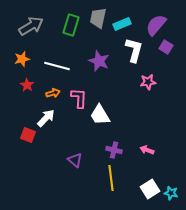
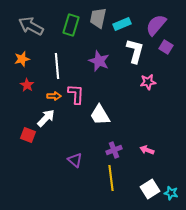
gray arrow: rotated 120 degrees counterclockwise
white L-shape: moved 1 px right, 1 px down
white line: rotated 70 degrees clockwise
orange arrow: moved 1 px right, 3 px down; rotated 16 degrees clockwise
pink L-shape: moved 3 px left, 4 px up
purple cross: rotated 35 degrees counterclockwise
